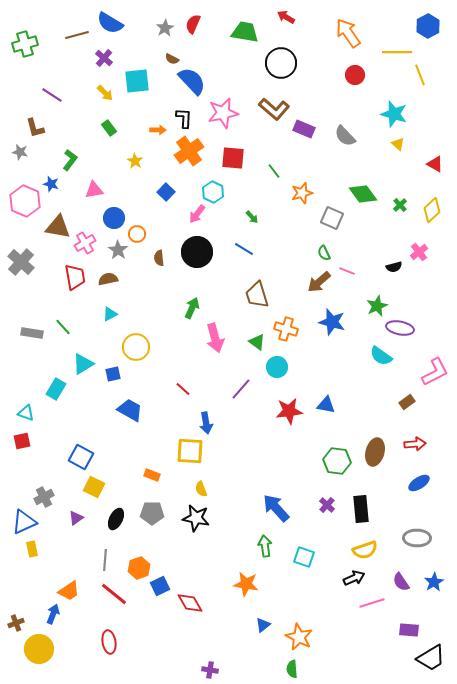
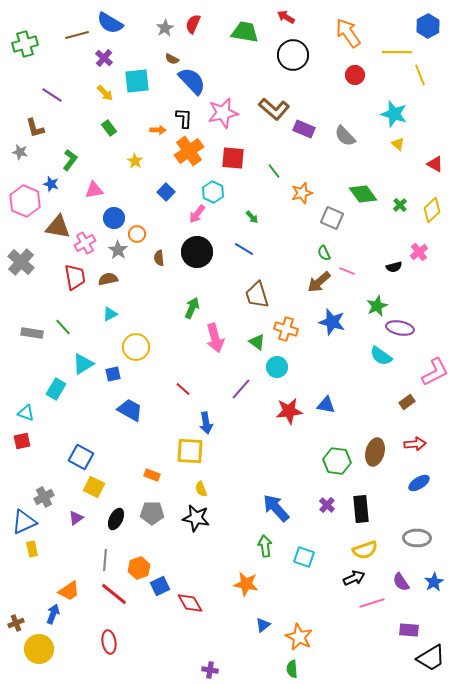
black circle at (281, 63): moved 12 px right, 8 px up
